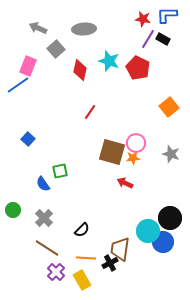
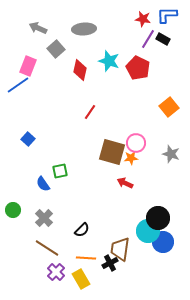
orange star: moved 2 px left
black circle: moved 12 px left
yellow rectangle: moved 1 px left, 1 px up
